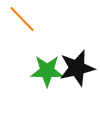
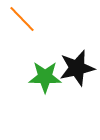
green star: moved 2 px left, 6 px down
